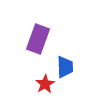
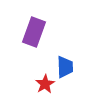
purple rectangle: moved 4 px left, 7 px up
